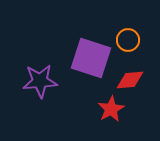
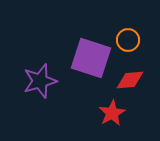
purple star: rotated 12 degrees counterclockwise
red star: moved 1 px right, 4 px down
